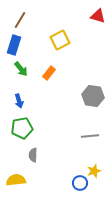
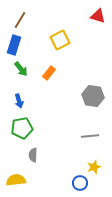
yellow star: moved 4 px up
